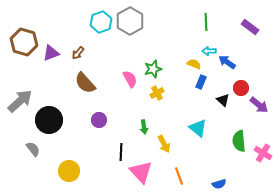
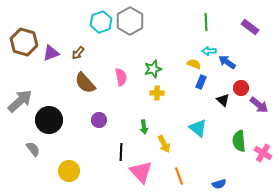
pink semicircle: moved 9 px left, 2 px up; rotated 18 degrees clockwise
yellow cross: rotated 32 degrees clockwise
